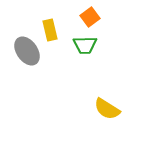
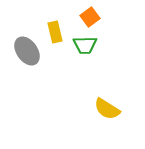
yellow rectangle: moved 5 px right, 2 px down
